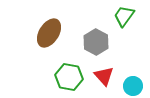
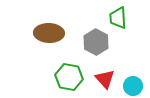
green trapezoid: moved 6 px left, 2 px down; rotated 40 degrees counterclockwise
brown ellipse: rotated 60 degrees clockwise
red triangle: moved 1 px right, 3 px down
